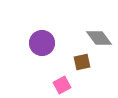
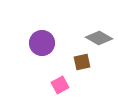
gray diamond: rotated 24 degrees counterclockwise
pink square: moved 2 px left
